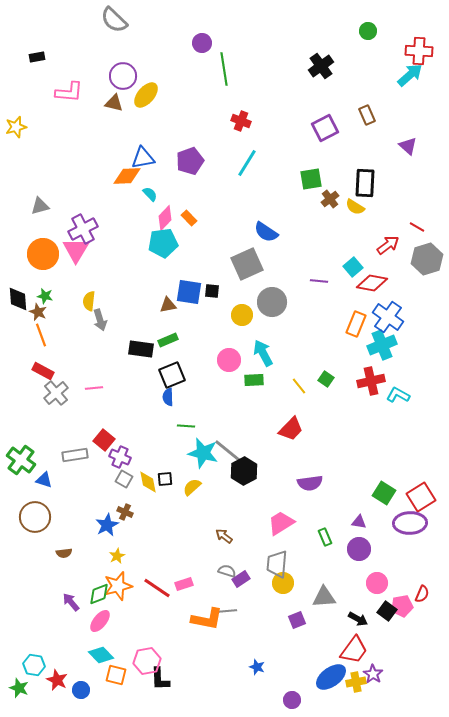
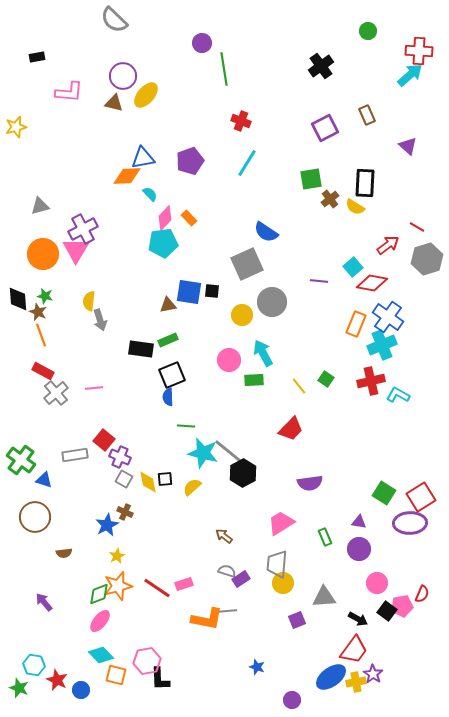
black hexagon at (244, 471): moved 1 px left, 2 px down
purple arrow at (71, 602): moved 27 px left
